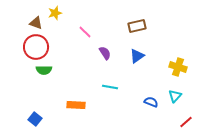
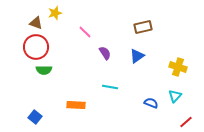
brown rectangle: moved 6 px right, 1 px down
blue semicircle: moved 1 px down
blue square: moved 2 px up
